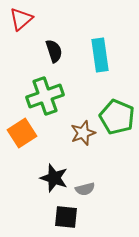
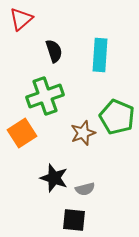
cyan rectangle: rotated 12 degrees clockwise
black square: moved 8 px right, 3 px down
